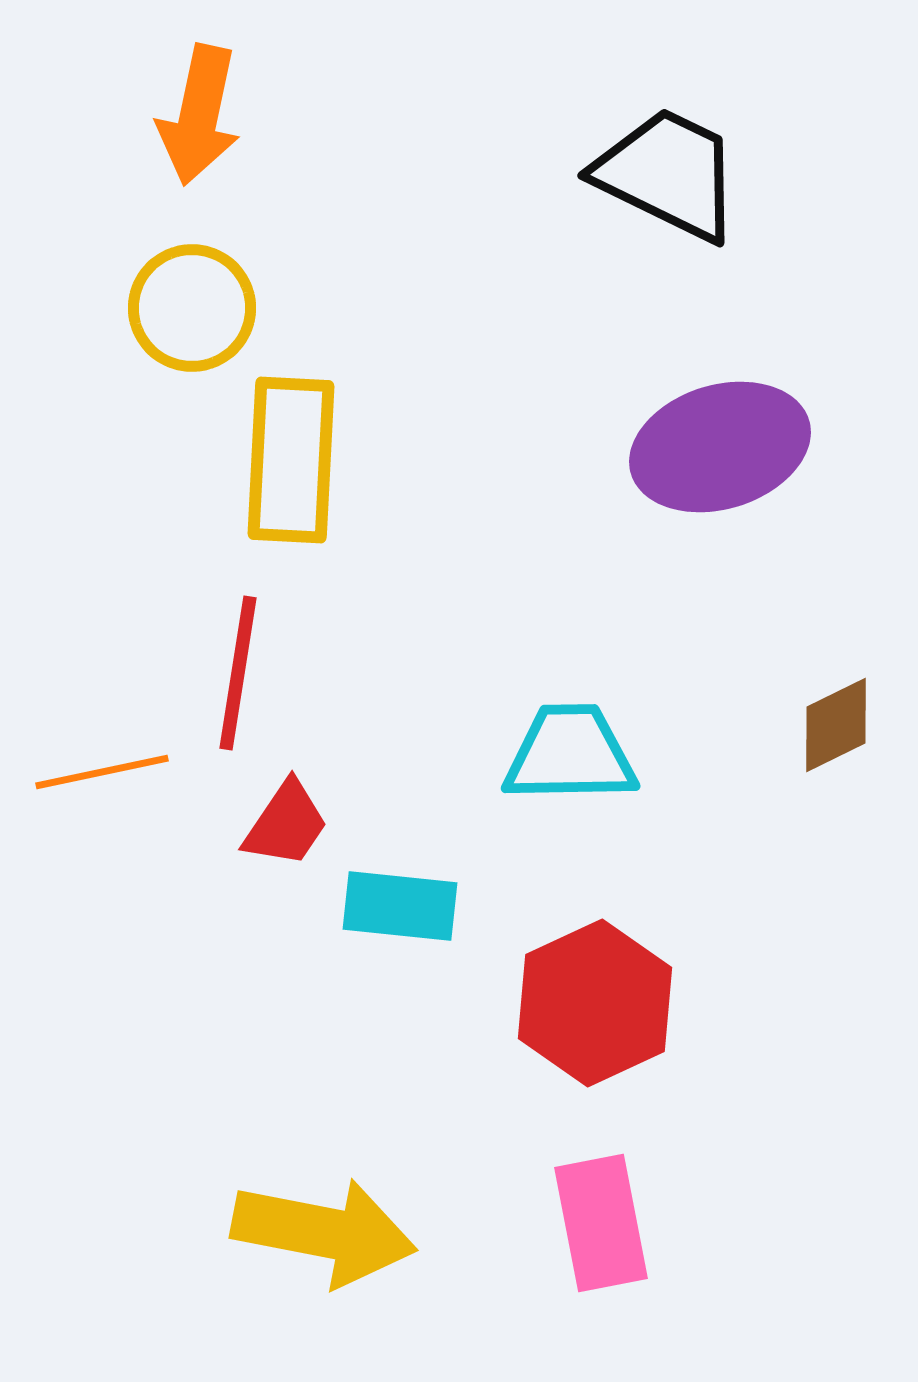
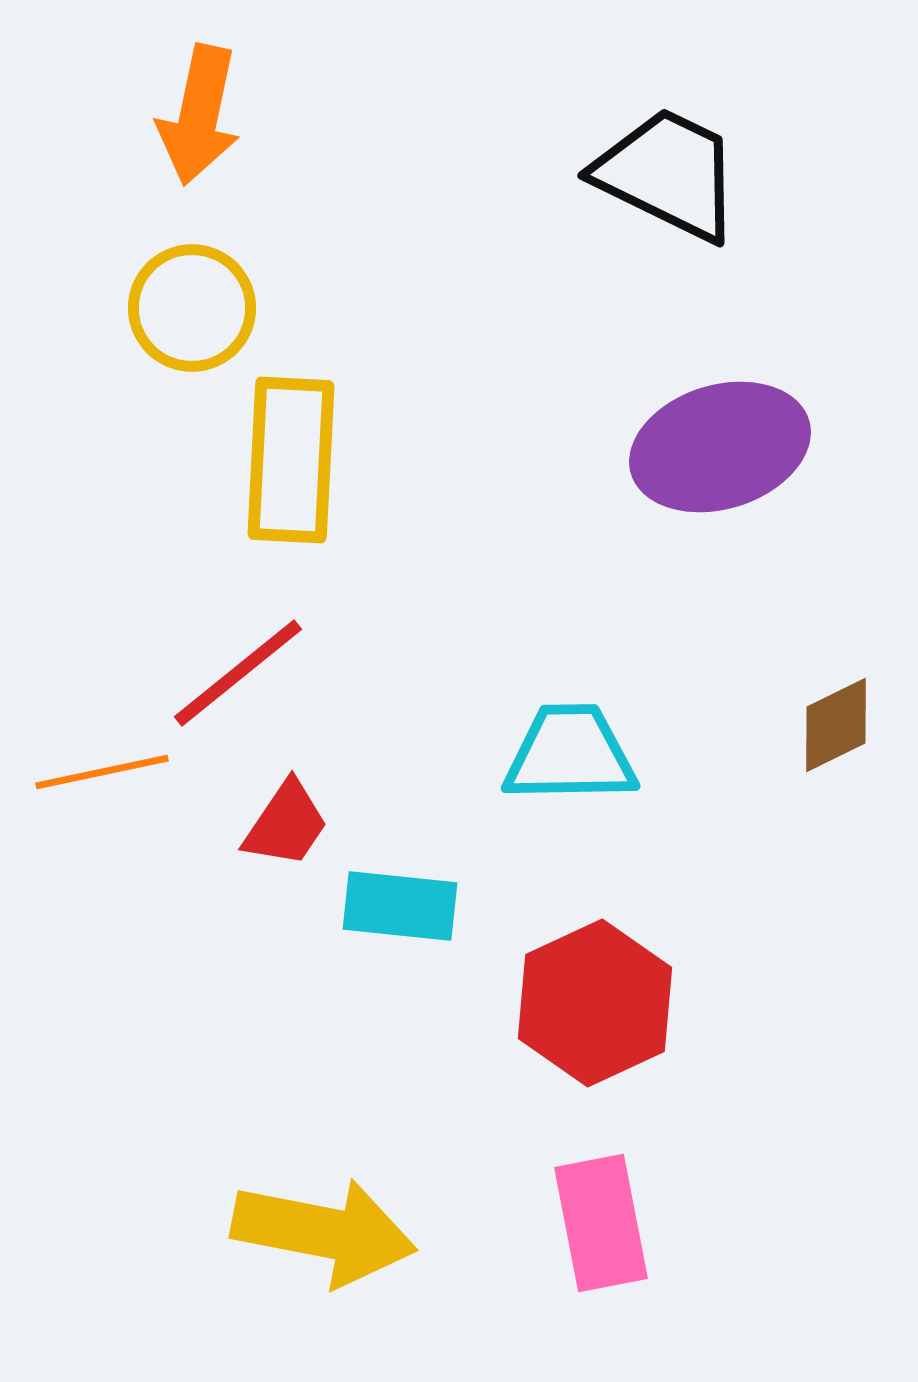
red line: rotated 42 degrees clockwise
